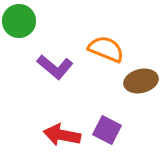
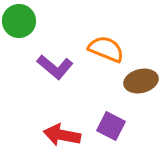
purple square: moved 4 px right, 4 px up
